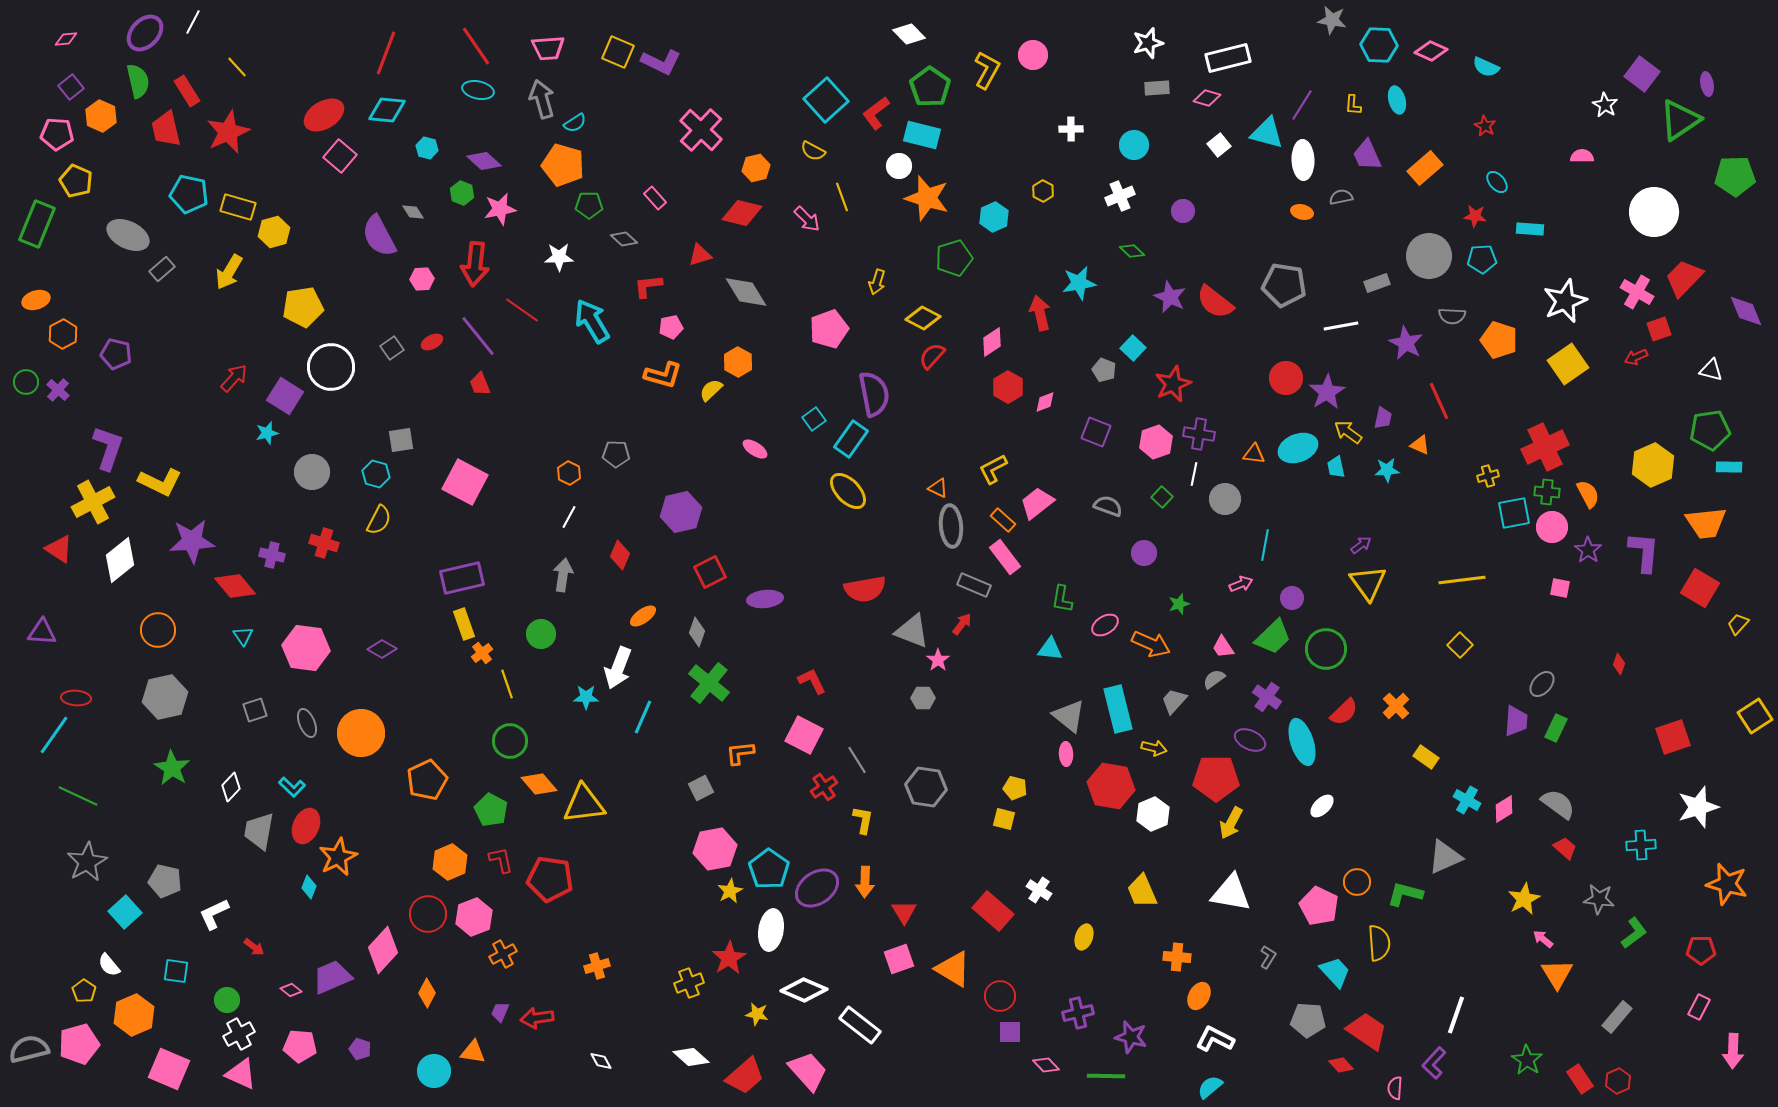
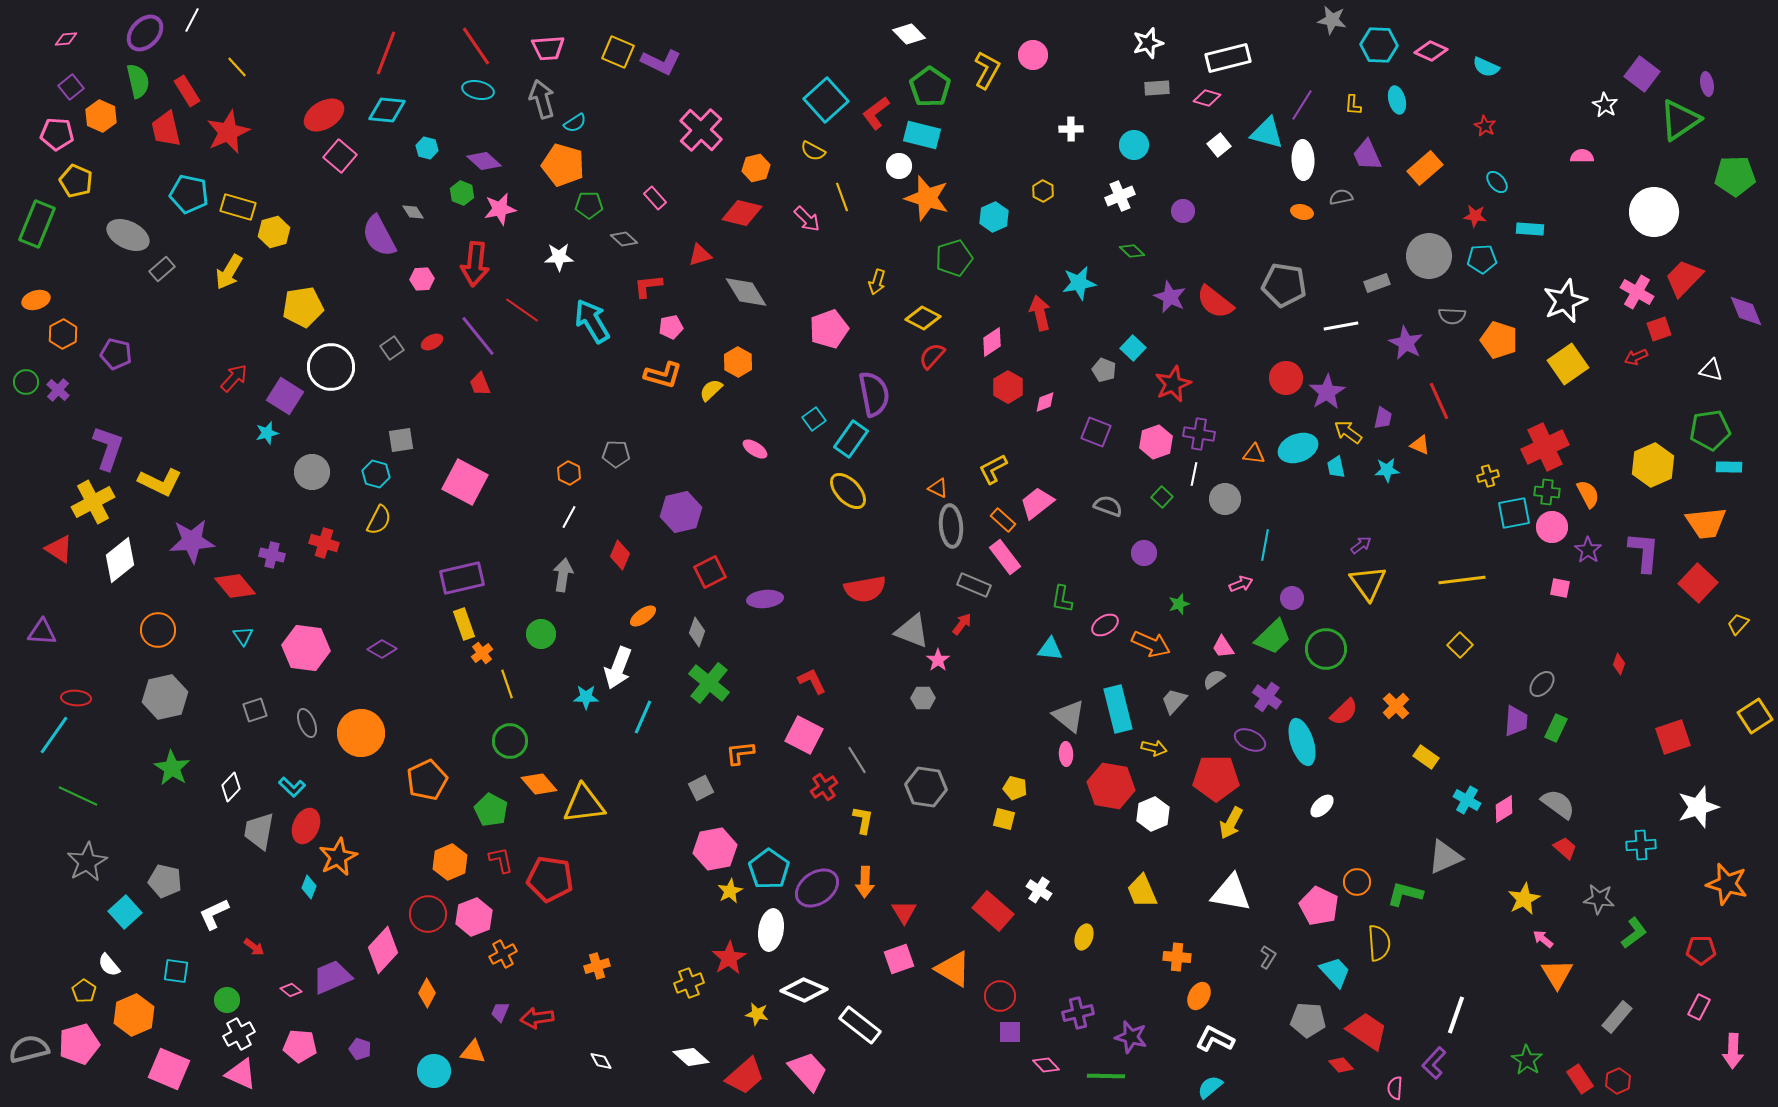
white line at (193, 22): moved 1 px left, 2 px up
red square at (1700, 588): moved 2 px left, 5 px up; rotated 12 degrees clockwise
